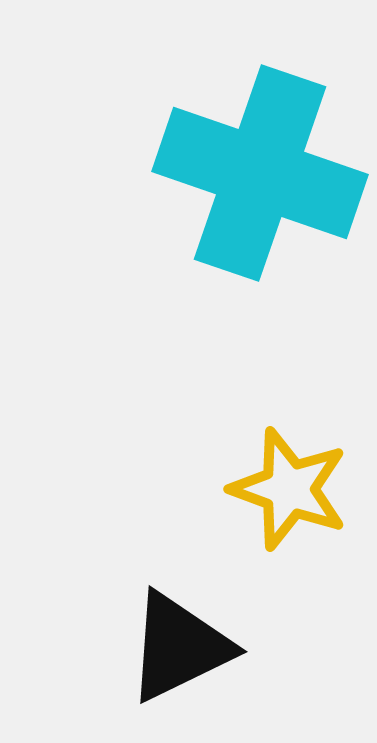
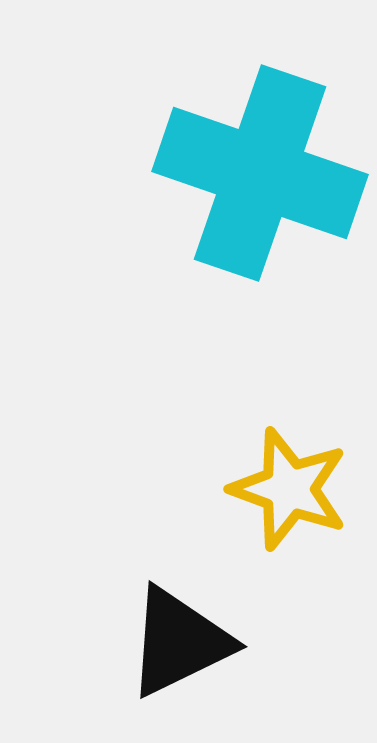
black triangle: moved 5 px up
